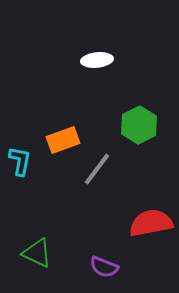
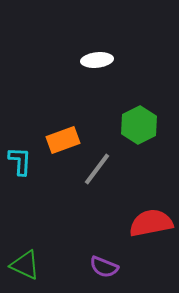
cyan L-shape: rotated 8 degrees counterclockwise
green triangle: moved 12 px left, 12 px down
